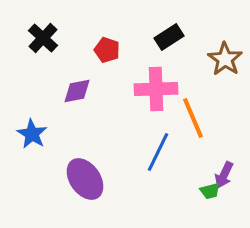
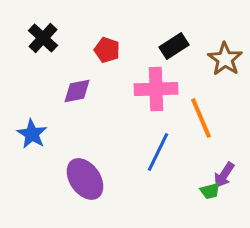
black rectangle: moved 5 px right, 9 px down
orange line: moved 8 px right
purple arrow: rotated 8 degrees clockwise
